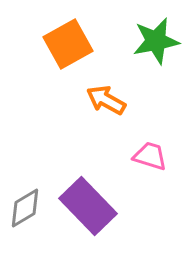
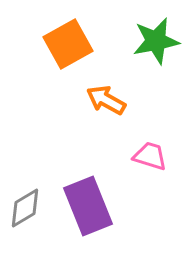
purple rectangle: rotated 22 degrees clockwise
